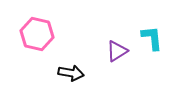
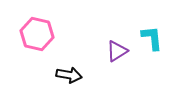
black arrow: moved 2 px left, 2 px down
